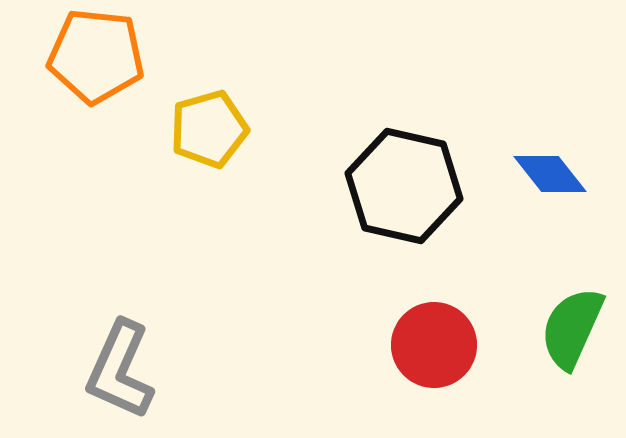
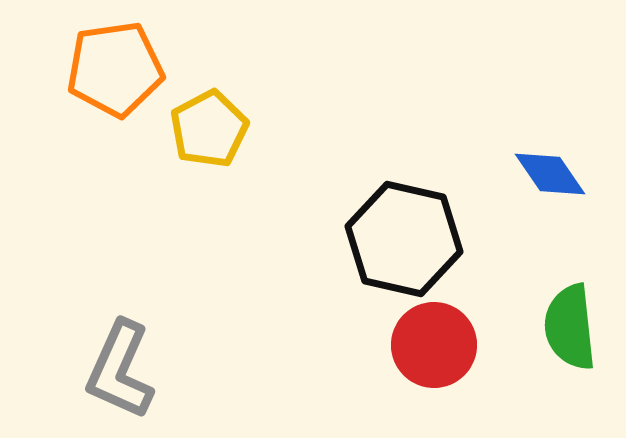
orange pentagon: moved 19 px right, 13 px down; rotated 14 degrees counterclockwise
yellow pentagon: rotated 12 degrees counterclockwise
blue diamond: rotated 4 degrees clockwise
black hexagon: moved 53 px down
green semicircle: moved 2 px left, 1 px up; rotated 30 degrees counterclockwise
